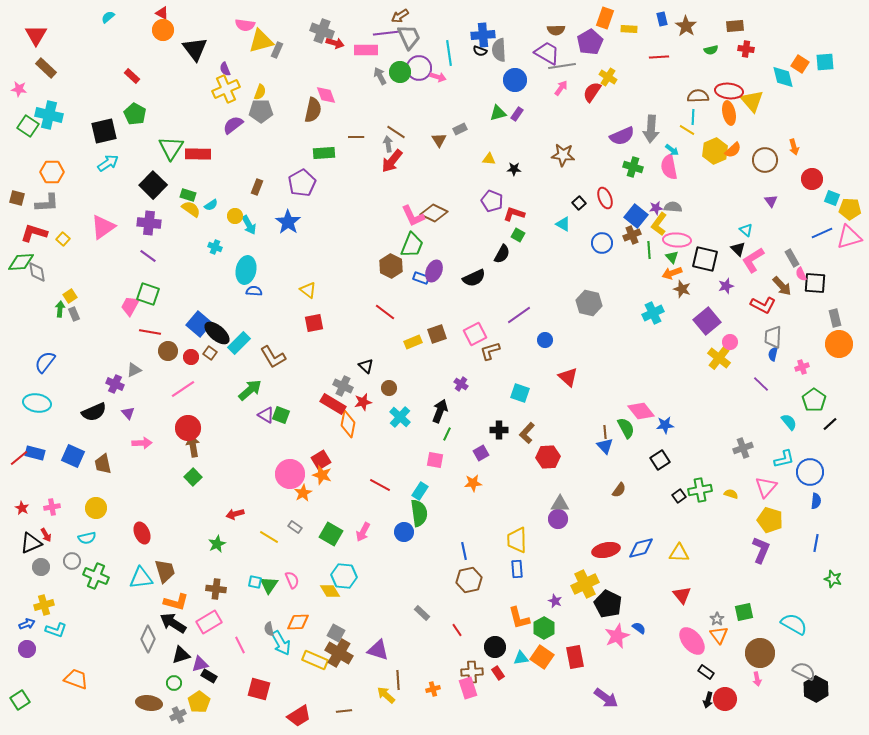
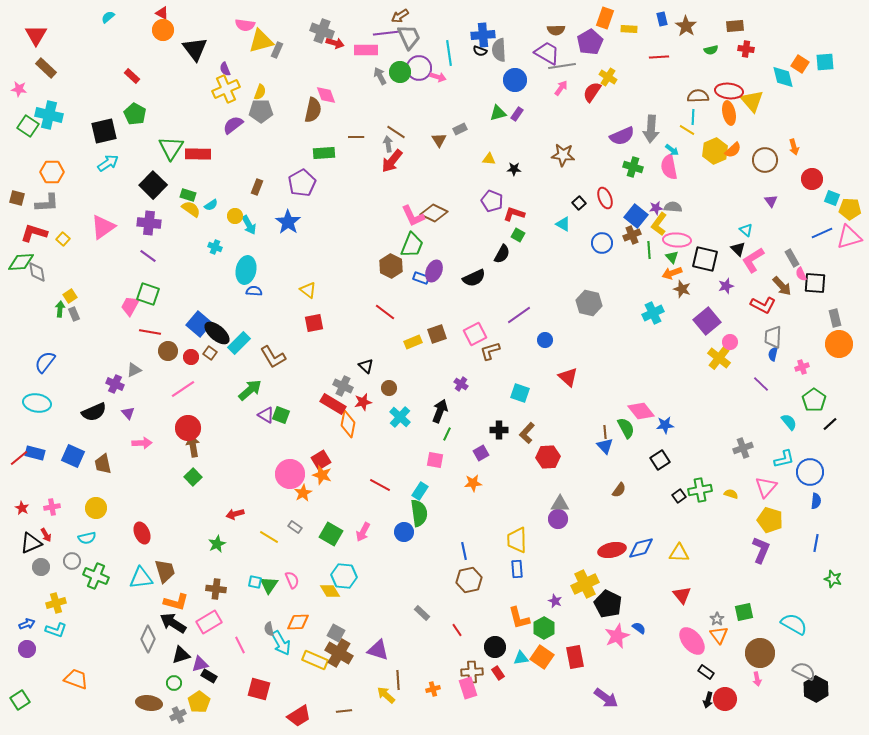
red ellipse at (606, 550): moved 6 px right
yellow cross at (44, 605): moved 12 px right, 2 px up
